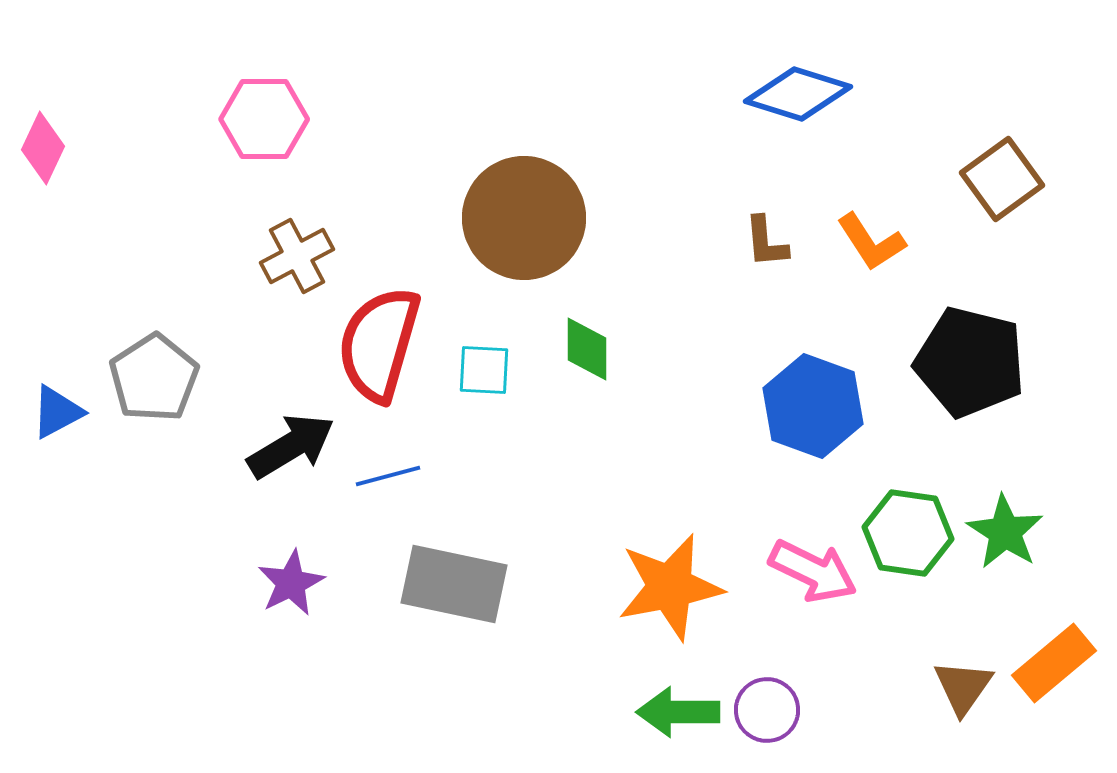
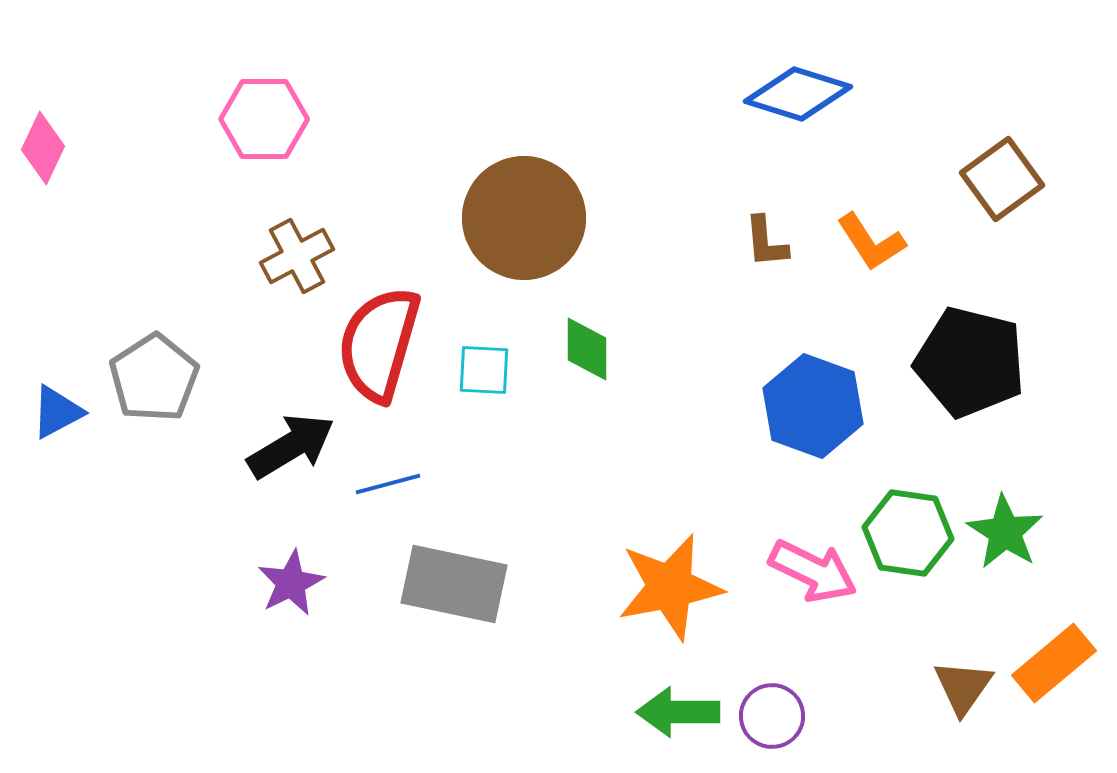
blue line: moved 8 px down
purple circle: moved 5 px right, 6 px down
